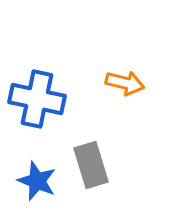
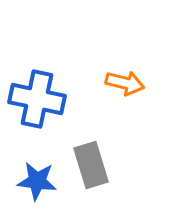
blue star: rotated 15 degrees counterclockwise
